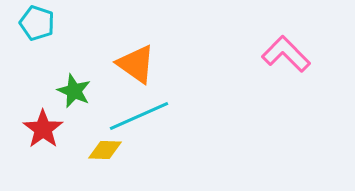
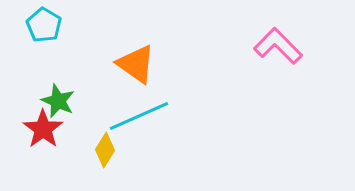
cyan pentagon: moved 7 px right, 2 px down; rotated 12 degrees clockwise
pink L-shape: moved 8 px left, 8 px up
green star: moved 16 px left, 10 px down
yellow diamond: rotated 60 degrees counterclockwise
